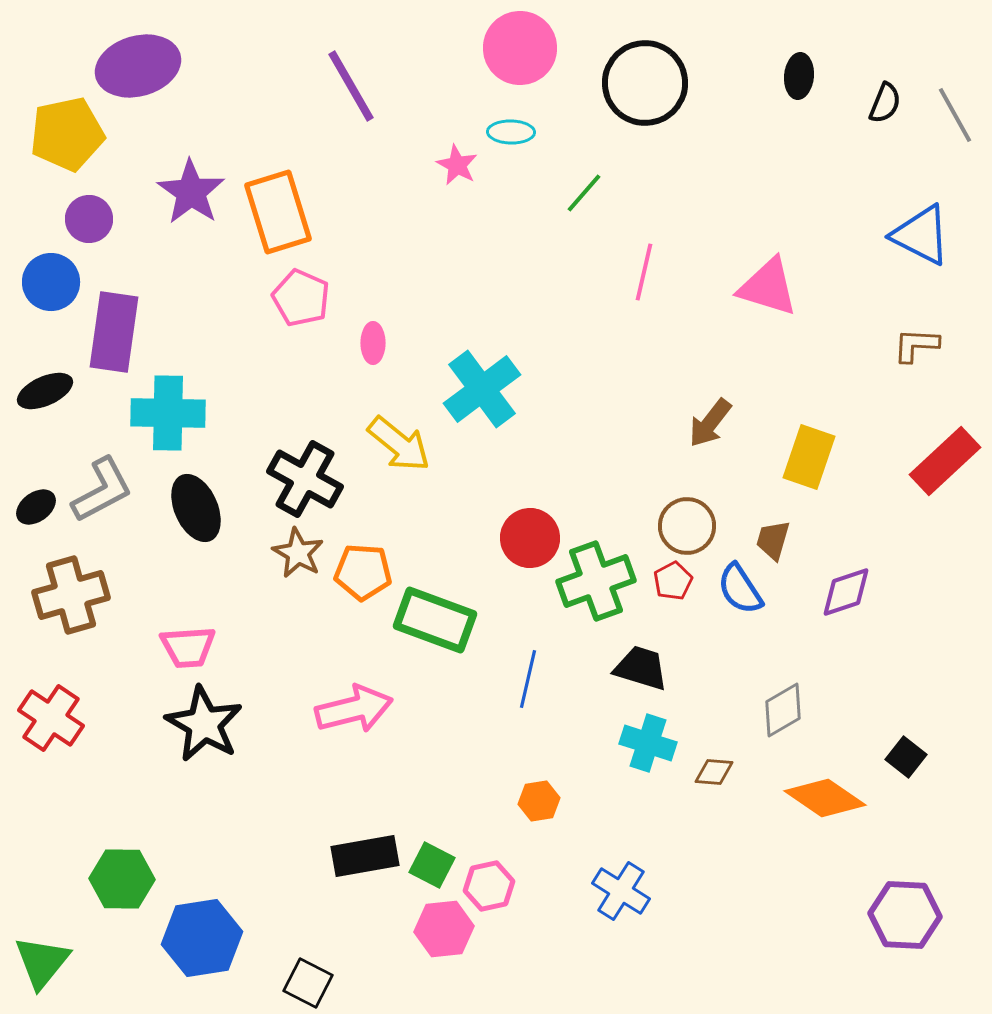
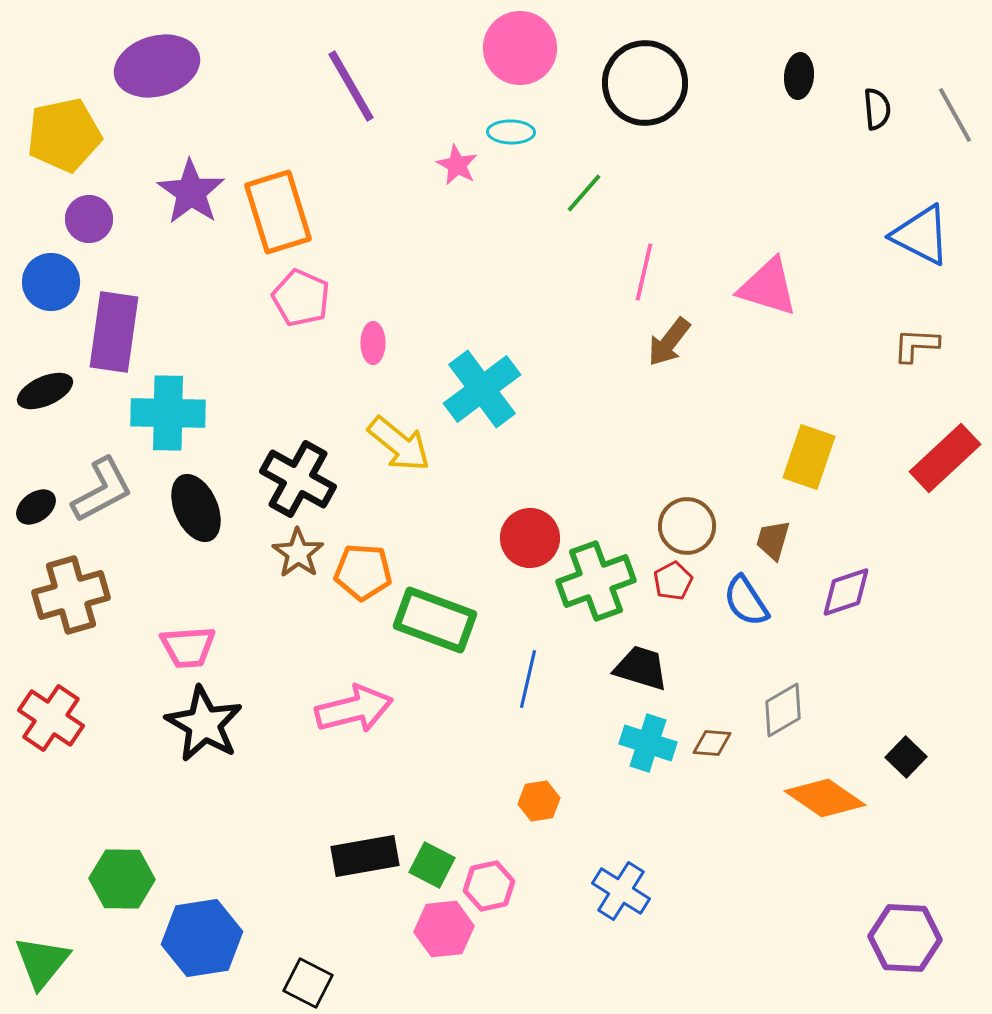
purple ellipse at (138, 66): moved 19 px right
black semicircle at (885, 103): moved 8 px left, 6 px down; rotated 27 degrees counterclockwise
yellow pentagon at (67, 134): moved 3 px left, 1 px down
brown arrow at (710, 423): moved 41 px left, 81 px up
red rectangle at (945, 461): moved 3 px up
black cross at (305, 479): moved 7 px left
brown star at (298, 553): rotated 6 degrees clockwise
blue semicircle at (740, 589): moved 6 px right, 12 px down
black square at (906, 757): rotated 6 degrees clockwise
brown diamond at (714, 772): moved 2 px left, 29 px up
purple hexagon at (905, 915): moved 23 px down
